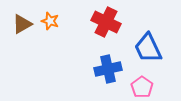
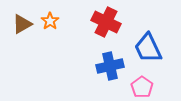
orange star: rotated 18 degrees clockwise
blue cross: moved 2 px right, 3 px up
